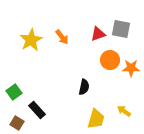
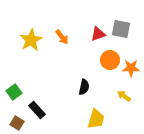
yellow arrow: moved 15 px up
